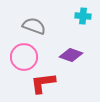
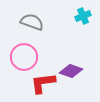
cyan cross: rotated 28 degrees counterclockwise
gray semicircle: moved 2 px left, 4 px up
purple diamond: moved 16 px down
